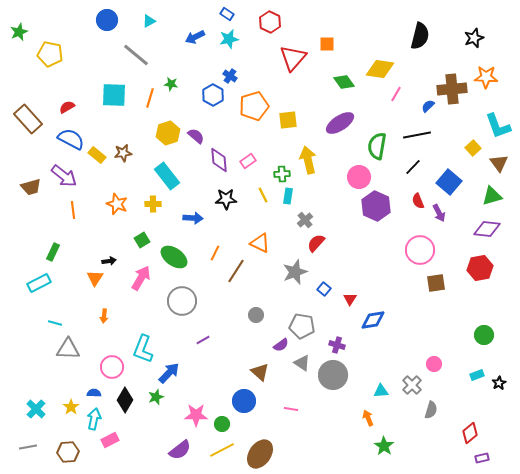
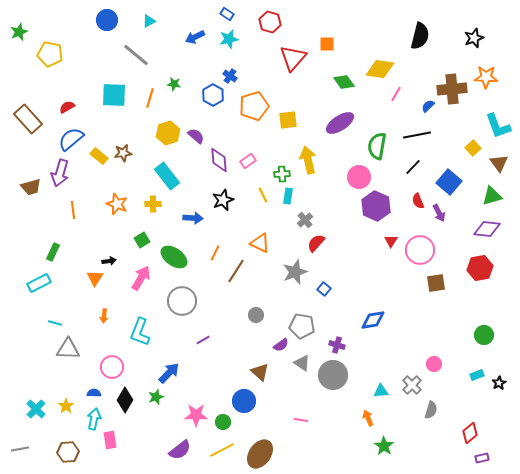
red hexagon at (270, 22): rotated 10 degrees counterclockwise
green star at (171, 84): moved 3 px right
blue semicircle at (71, 139): rotated 68 degrees counterclockwise
yellow rectangle at (97, 155): moved 2 px right, 1 px down
purple arrow at (64, 176): moved 4 px left, 3 px up; rotated 68 degrees clockwise
black star at (226, 199): moved 3 px left, 1 px down; rotated 20 degrees counterclockwise
red triangle at (350, 299): moved 41 px right, 58 px up
cyan L-shape at (143, 349): moved 3 px left, 17 px up
yellow star at (71, 407): moved 5 px left, 1 px up
pink line at (291, 409): moved 10 px right, 11 px down
green circle at (222, 424): moved 1 px right, 2 px up
pink rectangle at (110, 440): rotated 72 degrees counterclockwise
gray line at (28, 447): moved 8 px left, 2 px down
